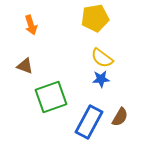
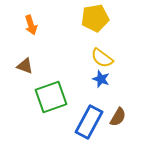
blue star: rotated 24 degrees clockwise
brown semicircle: moved 2 px left
